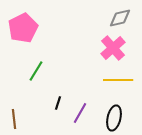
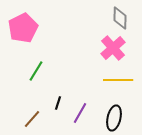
gray diamond: rotated 75 degrees counterclockwise
brown line: moved 18 px right; rotated 48 degrees clockwise
